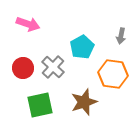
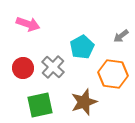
gray arrow: rotated 42 degrees clockwise
